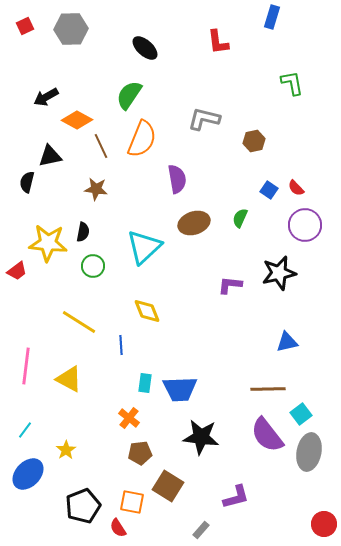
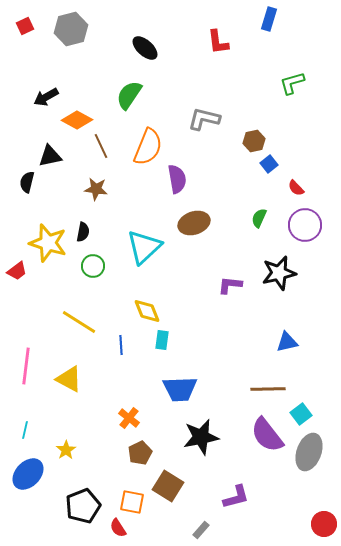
blue rectangle at (272, 17): moved 3 px left, 2 px down
gray hexagon at (71, 29): rotated 12 degrees counterclockwise
green L-shape at (292, 83): rotated 96 degrees counterclockwise
orange semicircle at (142, 139): moved 6 px right, 8 px down
blue square at (269, 190): moved 26 px up; rotated 18 degrees clockwise
green semicircle at (240, 218): moved 19 px right
yellow star at (48, 243): rotated 12 degrees clockwise
cyan rectangle at (145, 383): moved 17 px right, 43 px up
cyan line at (25, 430): rotated 24 degrees counterclockwise
black star at (201, 437): rotated 18 degrees counterclockwise
gray ellipse at (309, 452): rotated 9 degrees clockwise
brown pentagon at (140, 453): rotated 20 degrees counterclockwise
